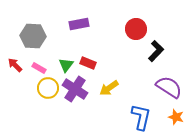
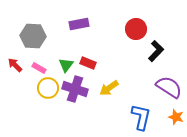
purple cross: rotated 15 degrees counterclockwise
